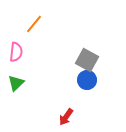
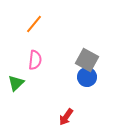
pink semicircle: moved 19 px right, 8 px down
blue circle: moved 3 px up
